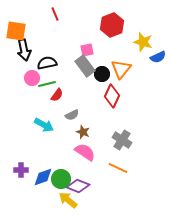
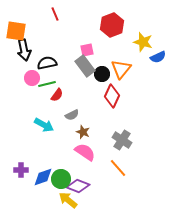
orange line: rotated 24 degrees clockwise
